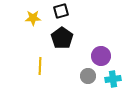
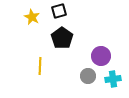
black square: moved 2 px left
yellow star: moved 1 px left, 1 px up; rotated 28 degrees clockwise
